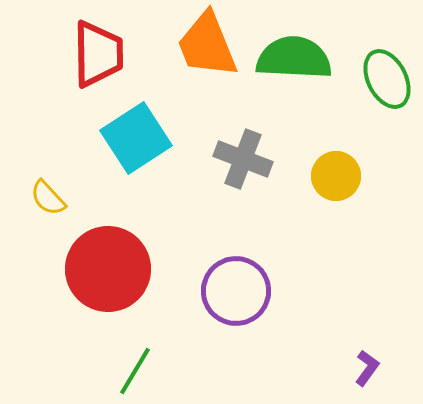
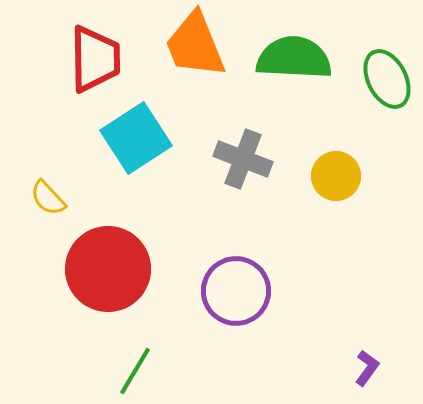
orange trapezoid: moved 12 px left
red trapezoid: moved 3 px left, 5 px down
